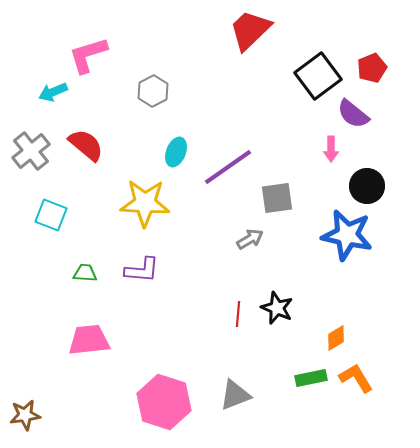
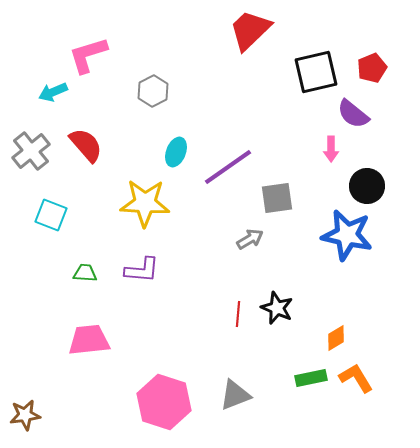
black square: moved 2 px left, 4 px up; rotated 24 degrees clockwise
red semicircle: rotated 9 degrees clockwise
